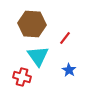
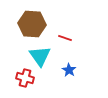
red line: rotated 72 degrees clockwise
cyan triangle: moved 2 px right
red cross: moved 3 px right, 1 px down
